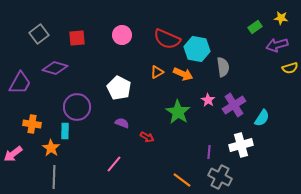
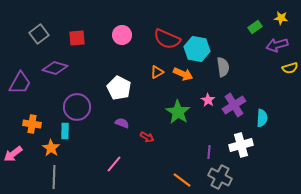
cyan semicircle: rotated 30 degrees counterclockwise
